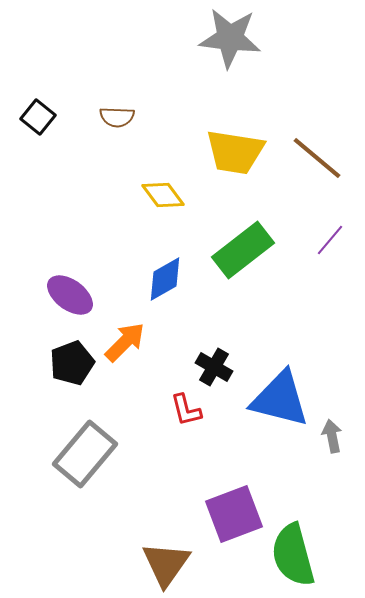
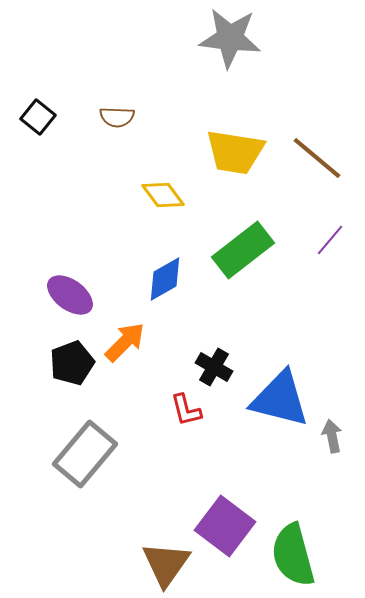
purple square: moved 9 px left, 12 px down; rotated 32 degrees counterclockwise
